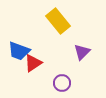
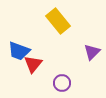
purple triangle: moved 10 px right
red triangle: moved 1 px down; rotated 18 degrees counterclockwise
